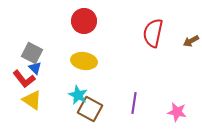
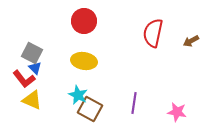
yellow triangle: rotated 10 degrees counterclockwise
